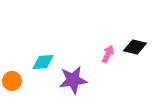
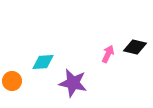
purple star: moved 3 px down; rotated 20 degrees clockwise
